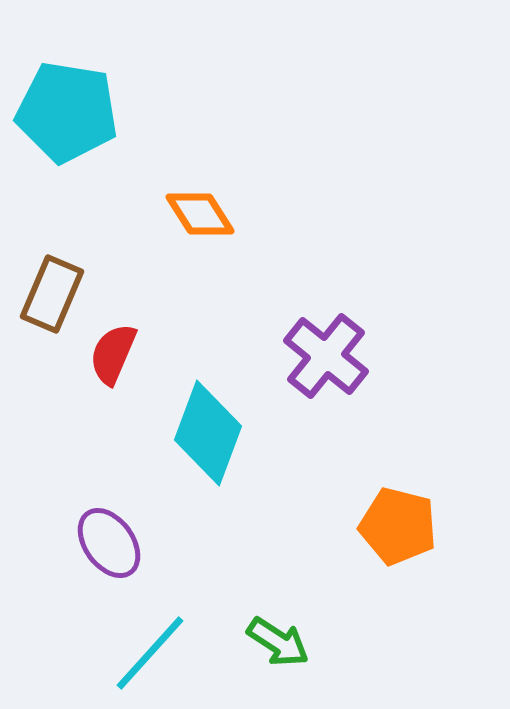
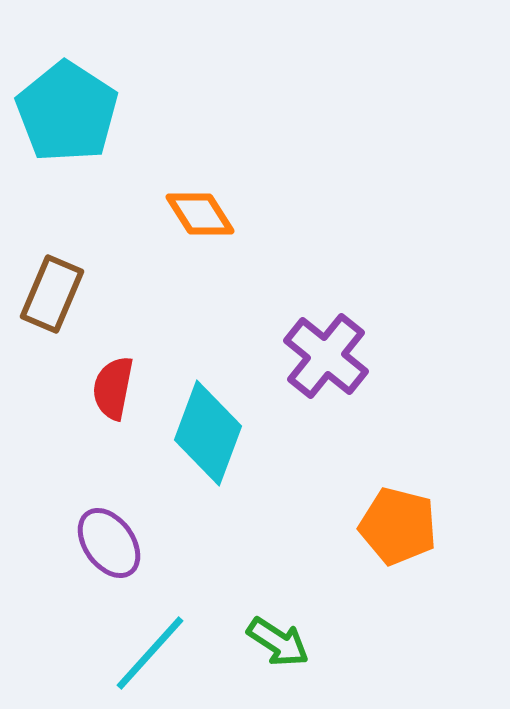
cyan pentagon: rotated 24 degrees clockwise
red semicircle: moved 34 px down; rotated 12 degrees counterclockwise
